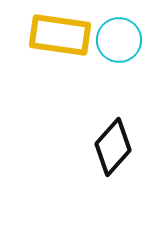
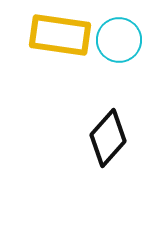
black diamond: moved 5 px left, 9 px up
